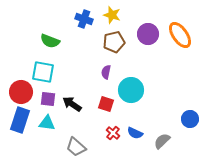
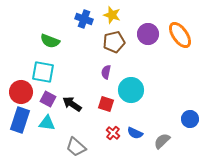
purple square: rotated 21 degrees clockwise
